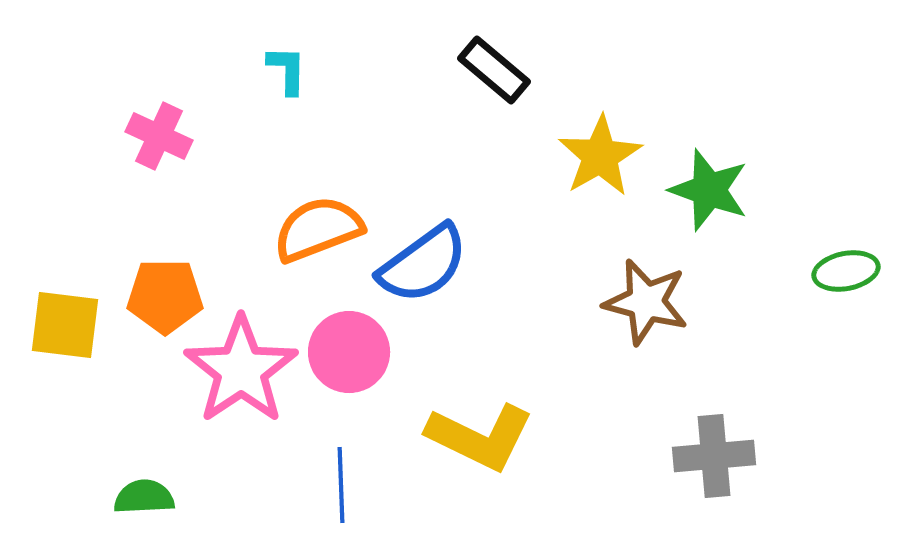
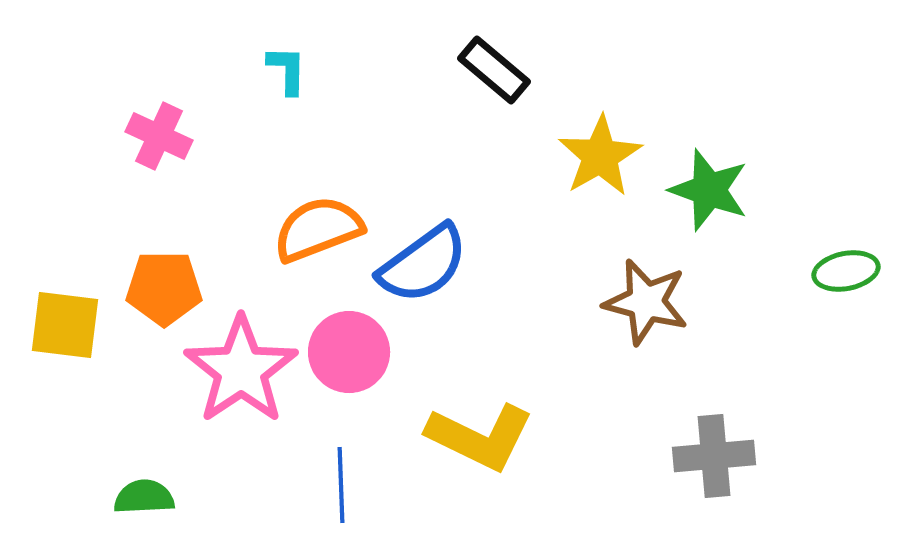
orange pentagon: moved 1 px left, 8 px up
